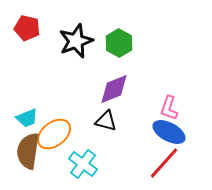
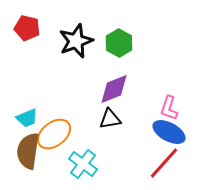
black triangle: moved 4 px right, 2 px up; rotated 25 degrees counterclockwise
